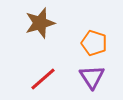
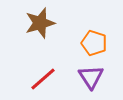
purple triangle: moved 1 px left
